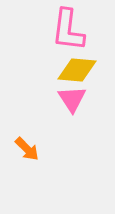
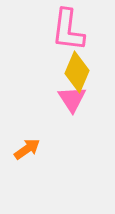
yellow diamond: moved 2 px down; rotated 72 degrees counterclockwise
orange arrow: rotated 80 degrees counterclockwise
